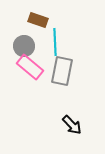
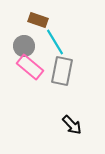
cyan line: rotated 28 degrees counterclockwise
